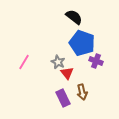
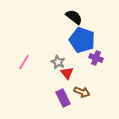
blue pentagon: moved 3 px up
purple cross: moved 3 px up
brown arrow: rotated 56 degrees counterclockwise
